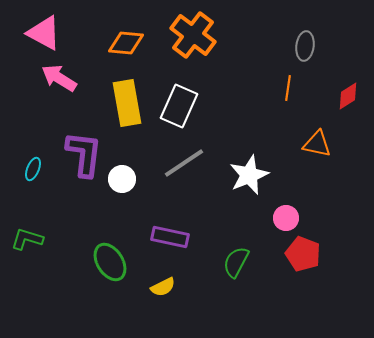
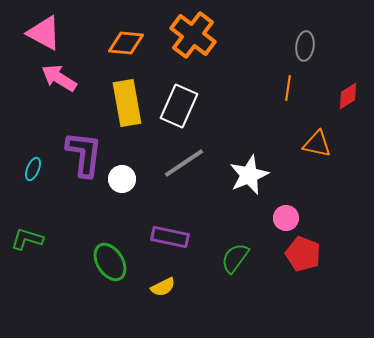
green semicircle: moved 1 px left, 4 px up; rotated 8 degrees clockwise
